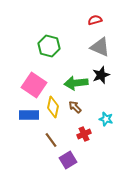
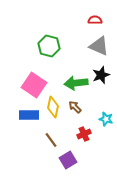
red semicircle: rotated 16 degrees clockwise
gray triangle: moved 1 px left, 1 px up
